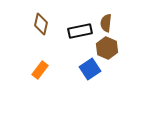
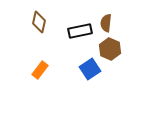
brown diamond: moved 2 px left, 2 px up
brown hexagon: moved 3 px right, 1 px down
